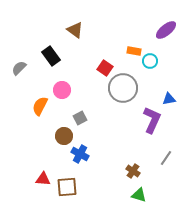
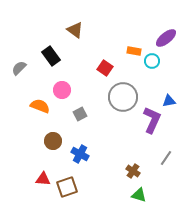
purple ellipse: moved 8 px down
cyan circle: moved 2 px right
gray circle: moved 9 px down
blue triangle: moved 2 px down
orange semicircle: rotated 84 degrees clockwise
gray square: moved 4 px up
brown circle: moved 11 px left, 5 px down
brown square: rotated 15 degrees counterclockwise
